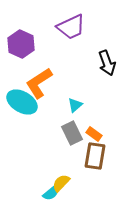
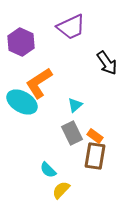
purple hexagon: moved 2 px up
black arrow: rotated 15 degrees counterclockwise
orange rectangle: moved 1 px right, 2 px down
yellow semicircle: moved 7 px down
cyan semicircle: moved 3 px left, 23 px up; rotated 84 degrees clockwise
